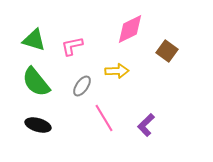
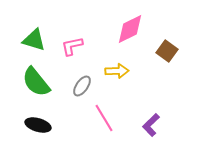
purple L-shape: moved 5 px right
